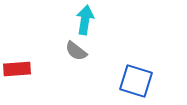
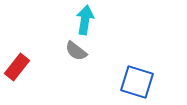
red rectangle: moved 2 px up; rotated 48 degrees counterclockwise
blue square: moved 1 px right, 1 px down
